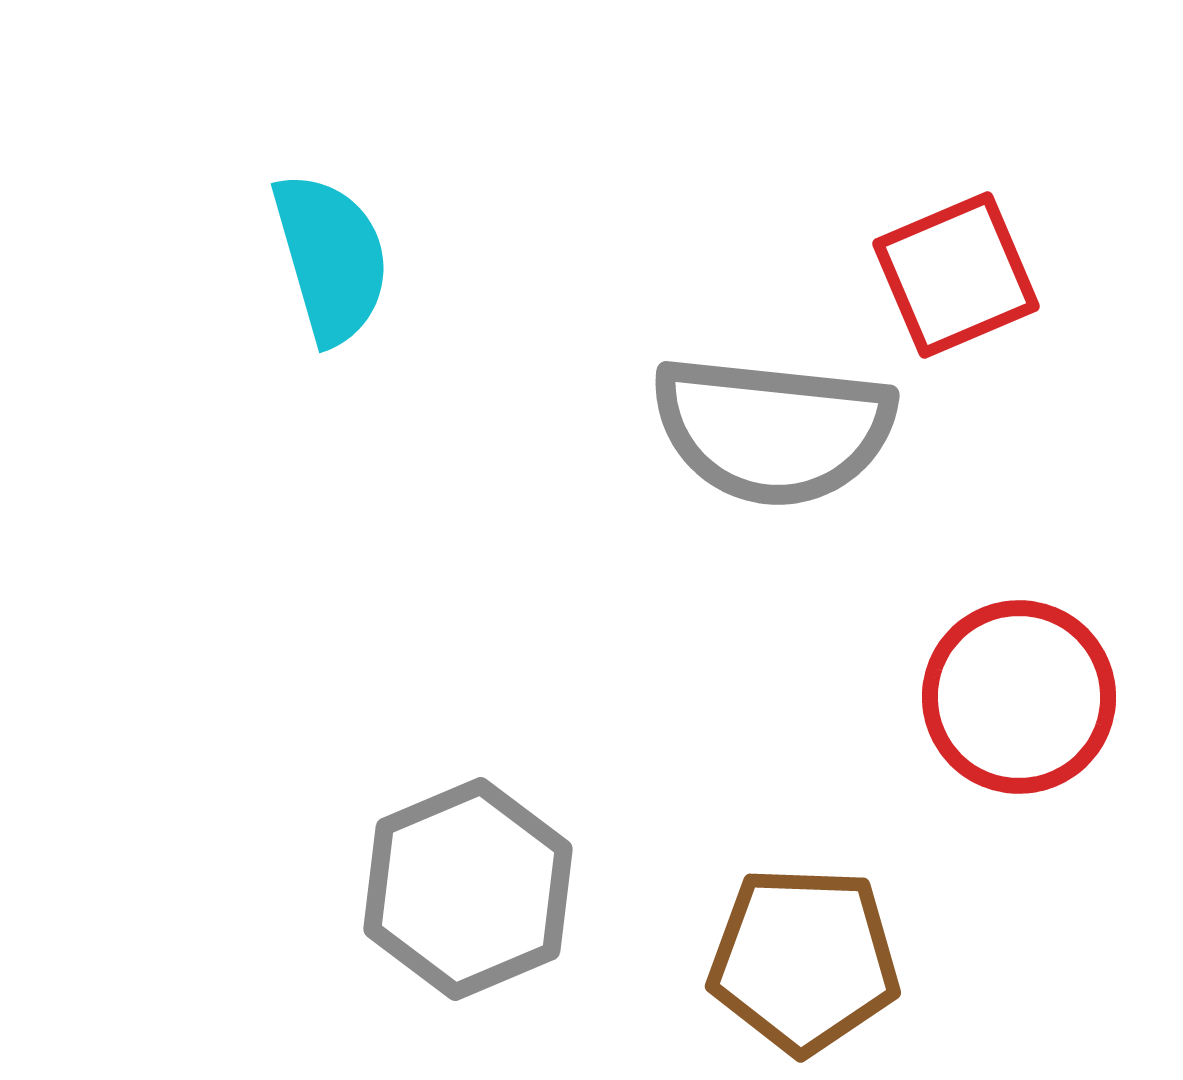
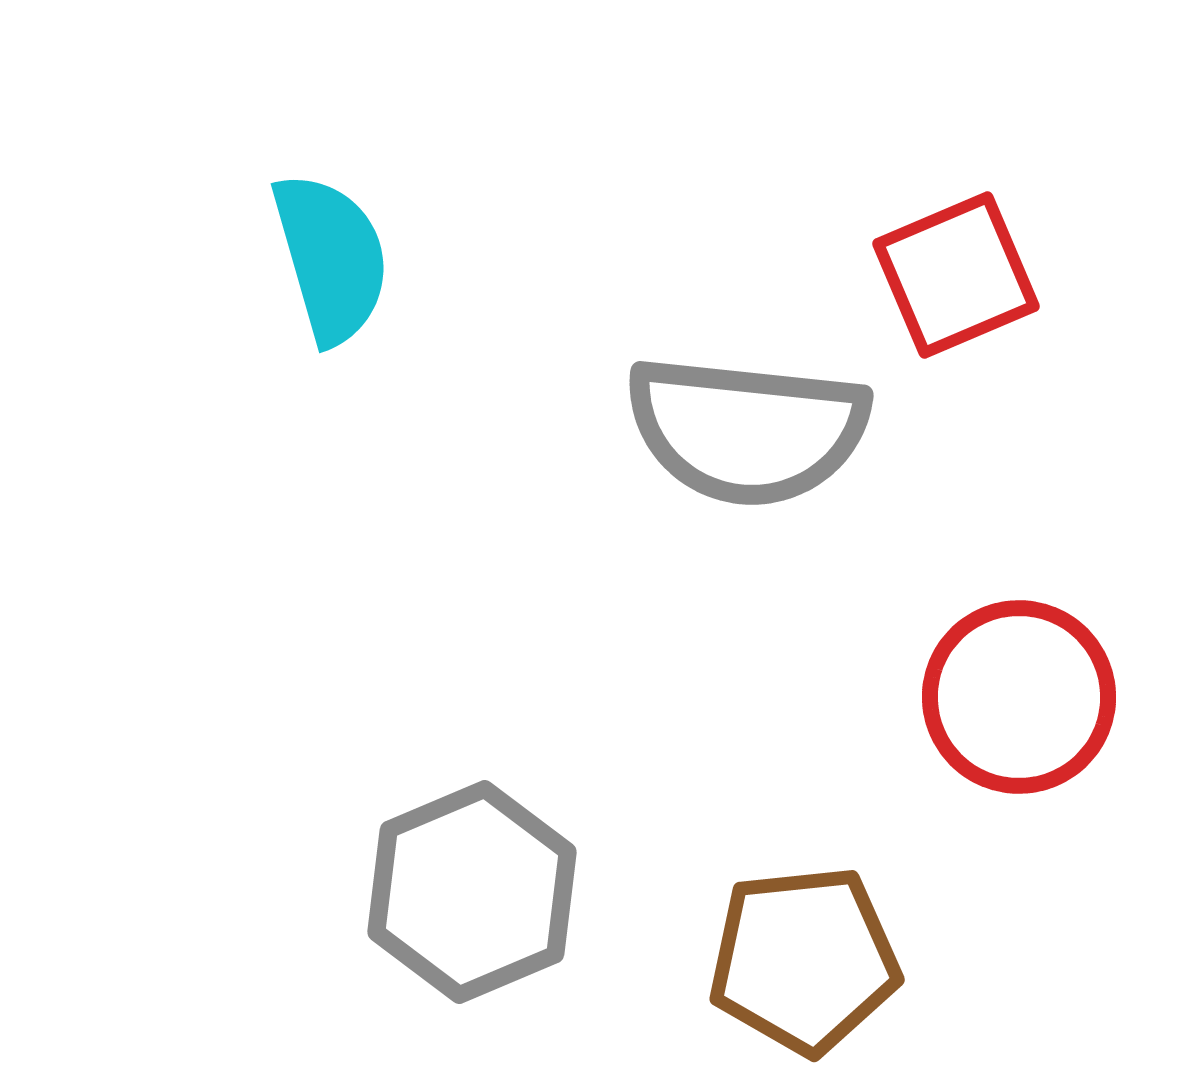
gray semicircle: moved 26 px left
gray hexagon: moved 4 px right, 3 px down
brown pentagon: rotated 8 degrees counterclockwise
